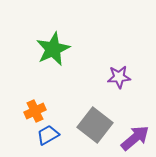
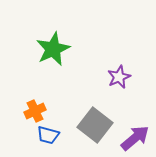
purple star: rotated 20 degrees counterclockwise
blue trapezoid: rotated 135 degrees counterclockwise
